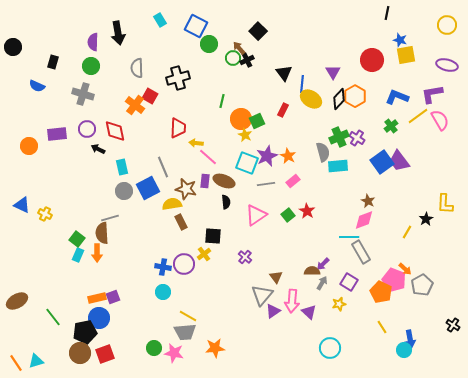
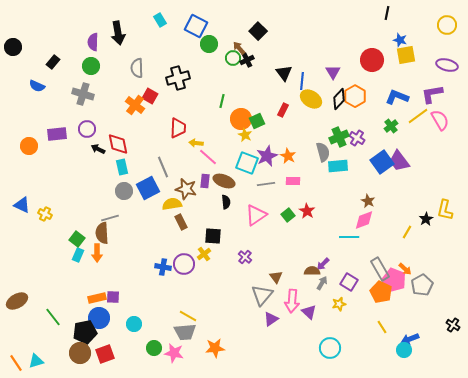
black rectangle at (53, 62): rotated 24 degrees clockwise
blue line at (302, 84): moved 3 px up
red diamond at (115, 131): moved 3 px right, 13 px down
pink rectangle at (293, 181): rotated 40 degrees clockwise
yellow L-shape at (445, 204): moved 6 px down; rotated 10 degrees clockwise
gray rectangle at (361, 252): moved 19 px right, 17 px down
cyan circle at (163, 292): moved 29 px left, 32 px down
purple square at (113, 297): rotated 24 degrees clockwise
purple triangle at (273, 311): moved 2 px left, 8 px down
blue arrow at (410, 339): rotated 78 degrees clockwise
